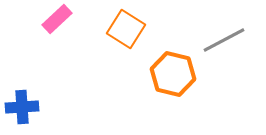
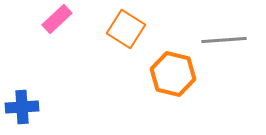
gray line: rotated 24 degrees clockwise
